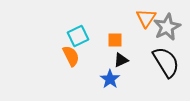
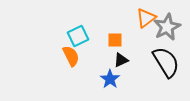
orange triangle: rotated 20 degrees clockwise
